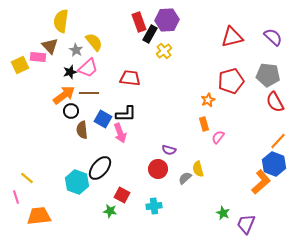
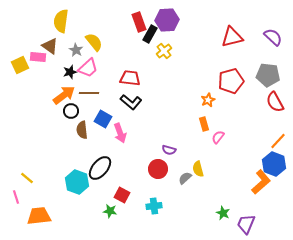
brown triangle at (50, 46): rotated 12 degrees counterclockwise
black L-shape at (126, 114): moved 5 px right, 12 px up; rotated 40 degrees clockwise
